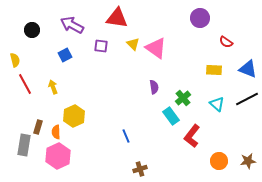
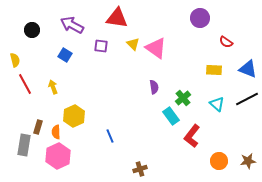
blue square: rotated 32 degrees counterclockwise
blue line: moved 16 px left
